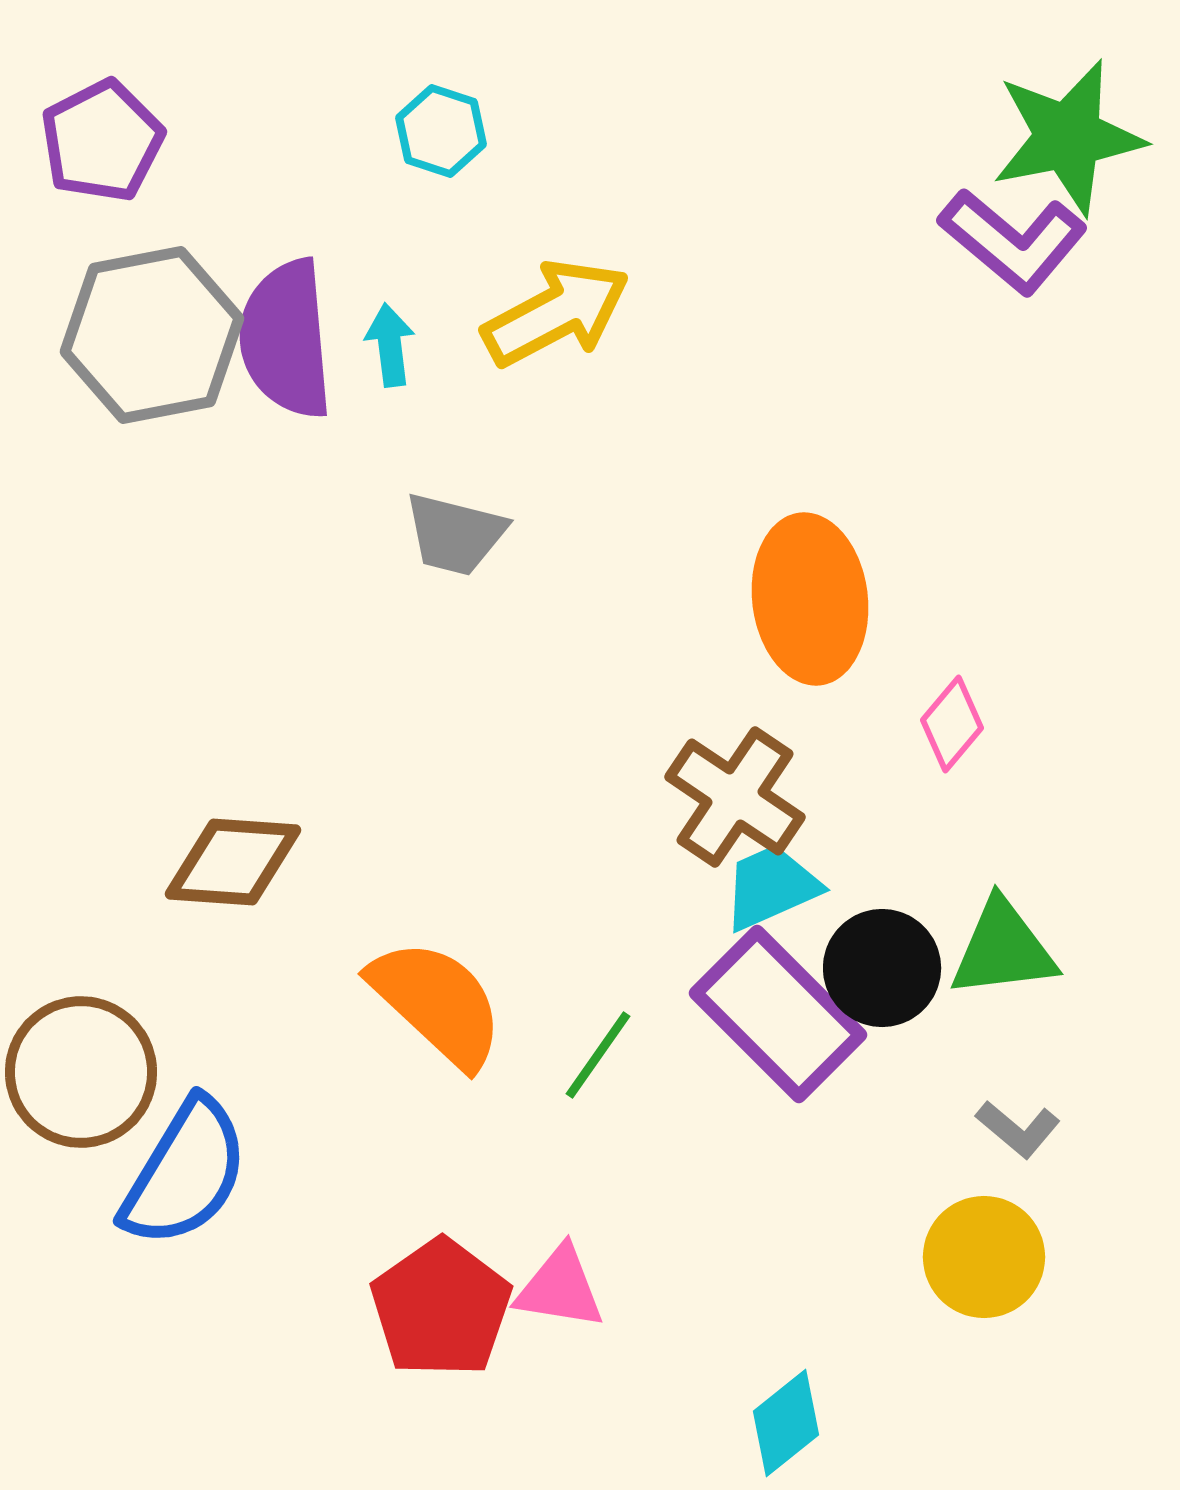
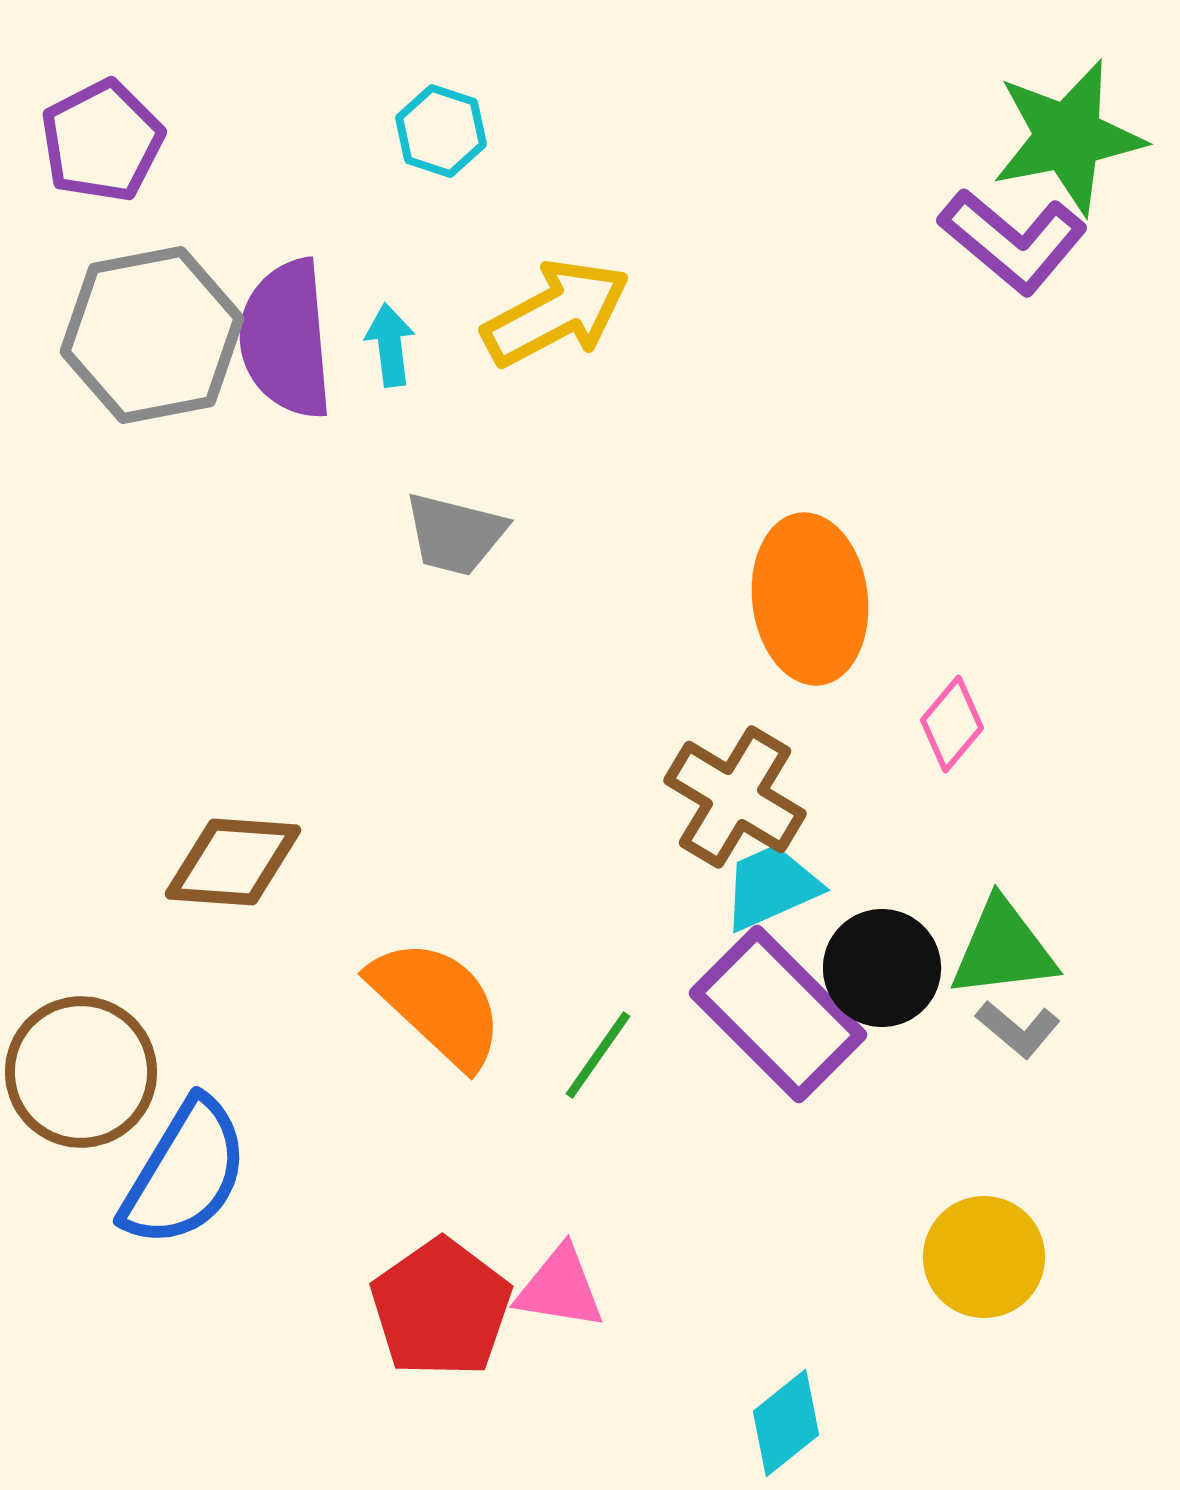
brown cross: rotated 3 degrees counterclockwise
gray L-shape: moved 100 px up
